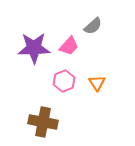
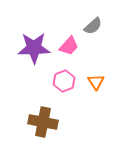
orange triangle: moved 1 px left, 1 px up
